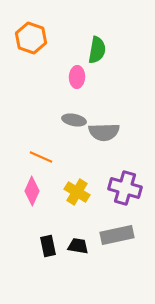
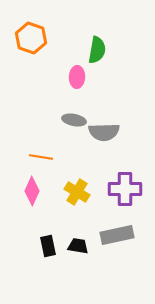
orange line: rotated 15 degrees counterclockwise
purple cross: moved 1 px down; rotated 16 degrees counterclockwise
